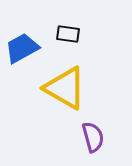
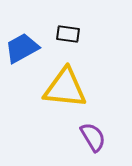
yellow triangle: rotated 24 degrees counterclockwise
purple semicircle: rotated 16 degrees counterclockwise
